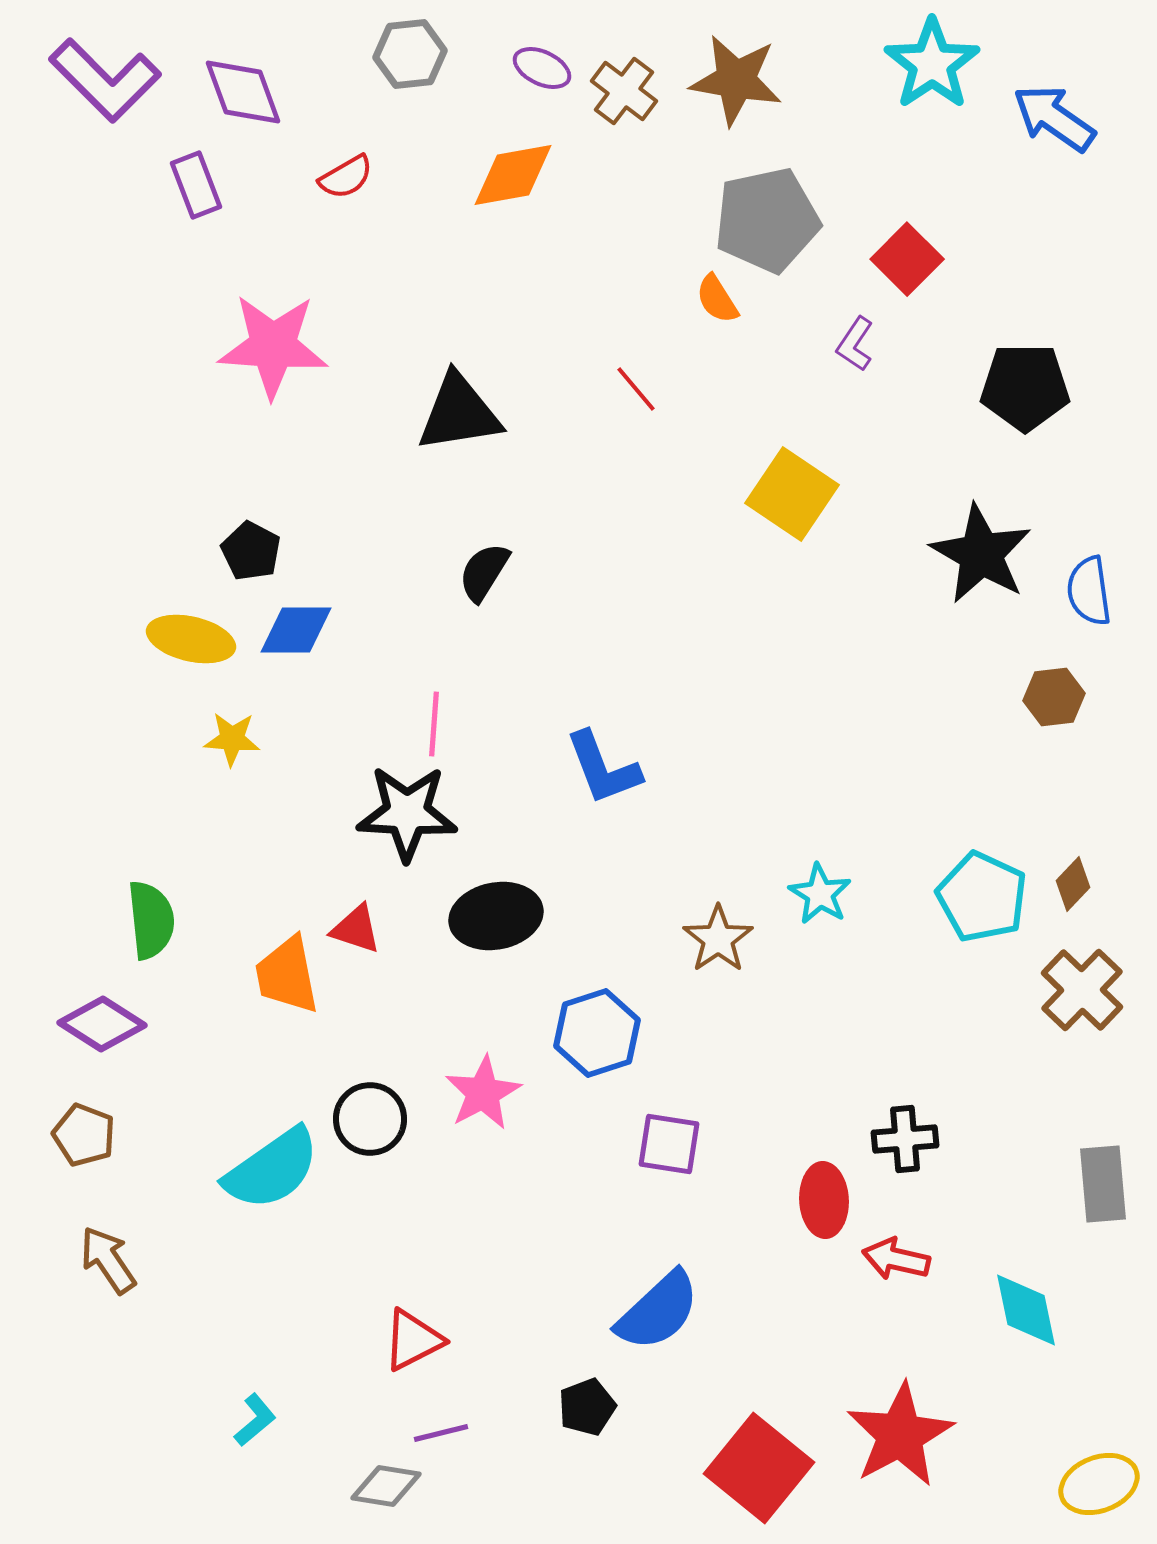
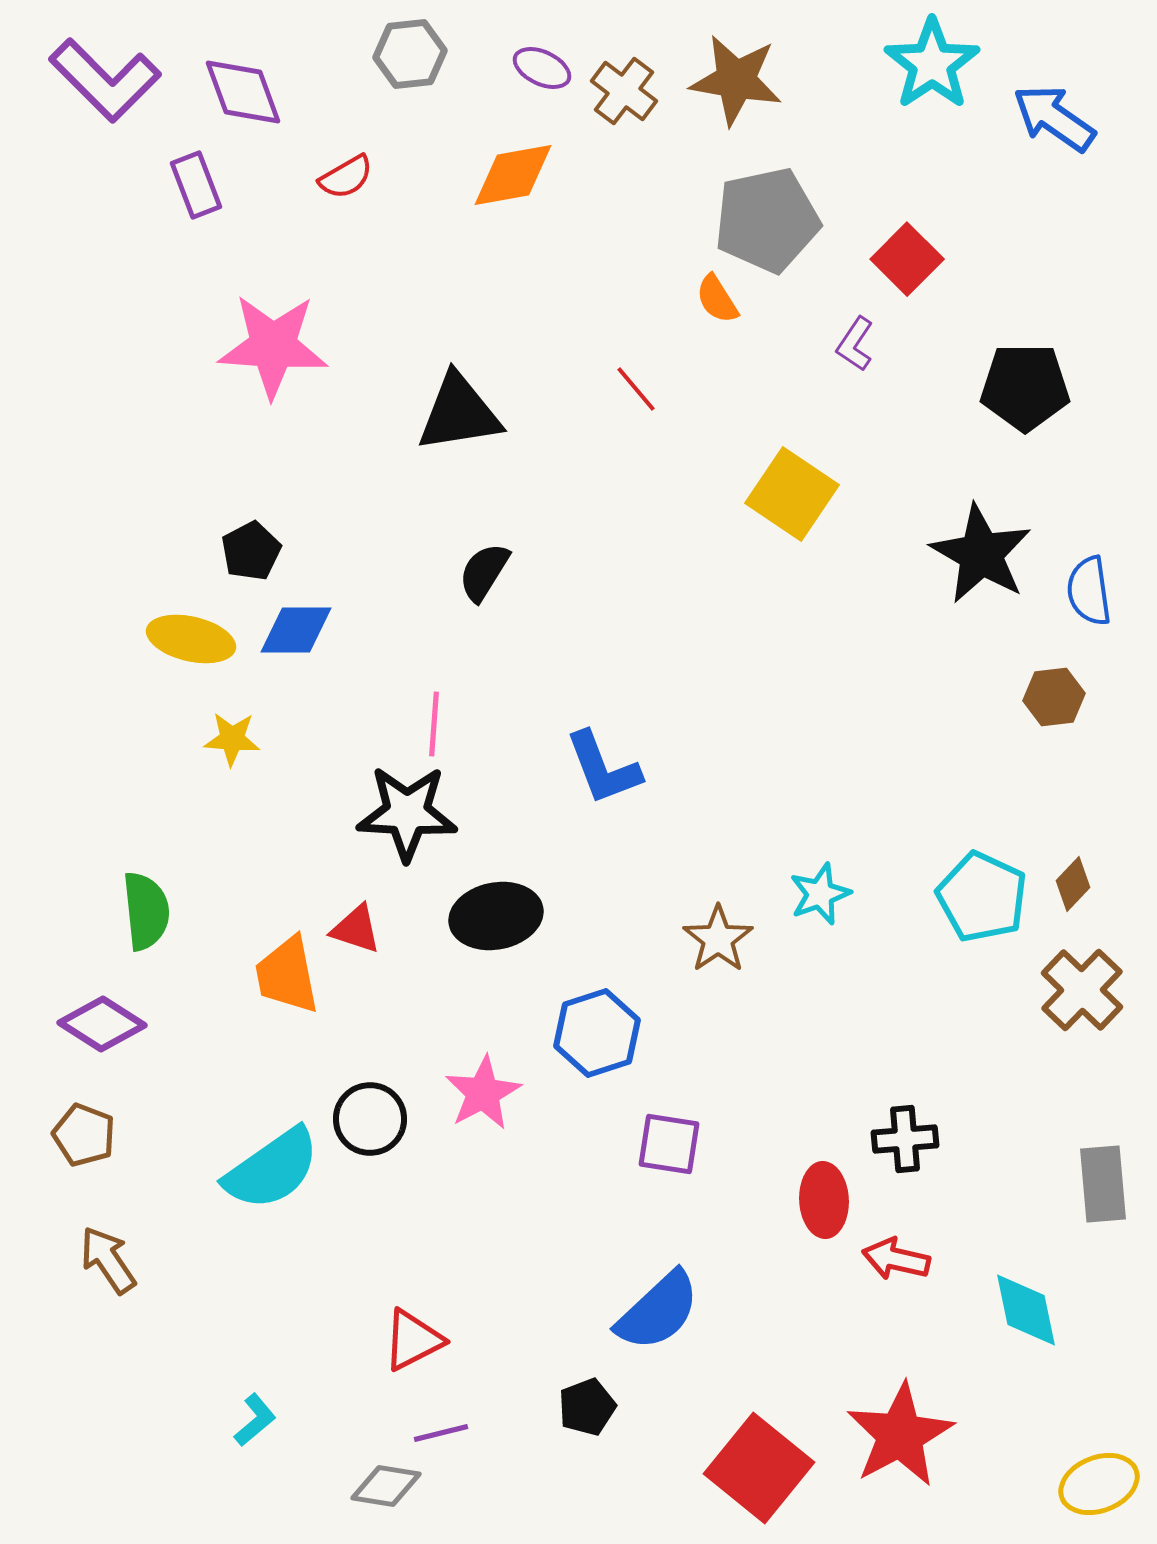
black pentagon at (251, 551): rotated 16 degrees clockwise
cyan star at (820, 894): rotated 20 degrees clockwise
green semicircle at (151, 920): moved 5 px left, 9 px up
